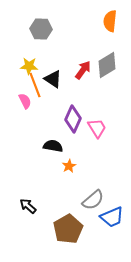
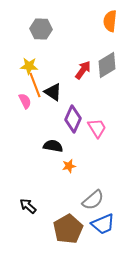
black triangle: moved 13 px down
orange star: rotated 16 degrees clockwise
blue trapezoid: moved 9 px left, 7 px down
